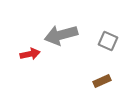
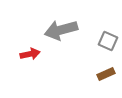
gray arrow: moved 5 px up
brown rectangle: moved 4 px right, 7 px up
